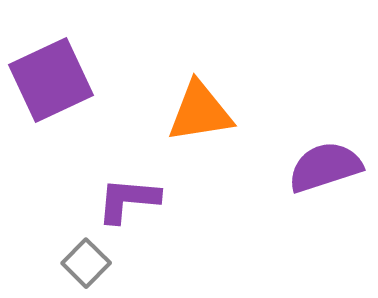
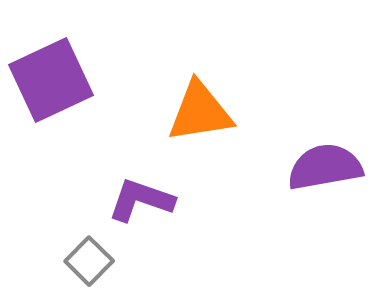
purple semicircle: rotated 8 degrees clockwise
purple L-shape: moved 13 px right; rotated 14 degrees clockwise
gray square: moved 3 px right, 2 px up
